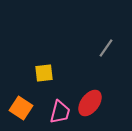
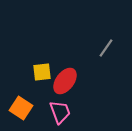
yellow square: moved 2 px left, 1 px up
red ellipse: moved 25 px left, 22 px up
pink trapezoid: rotated 35 degrees counterclockwise
